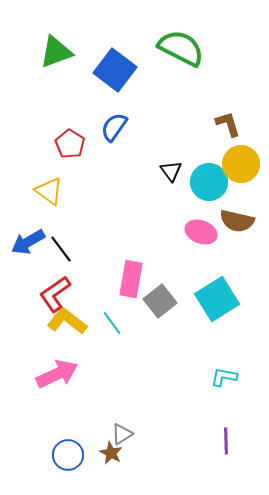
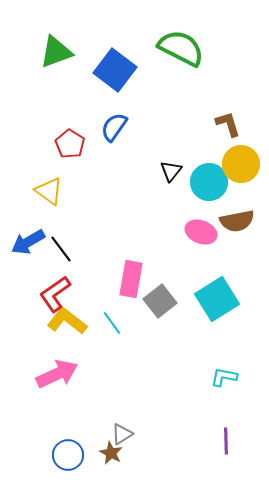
black triangle: rotated 15 degrees clockwise
brown semicircle: rotated 24 degrees counterclockwise
